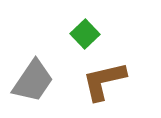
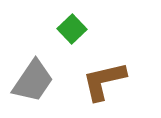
green square: moved 13 px left, 5 px up
